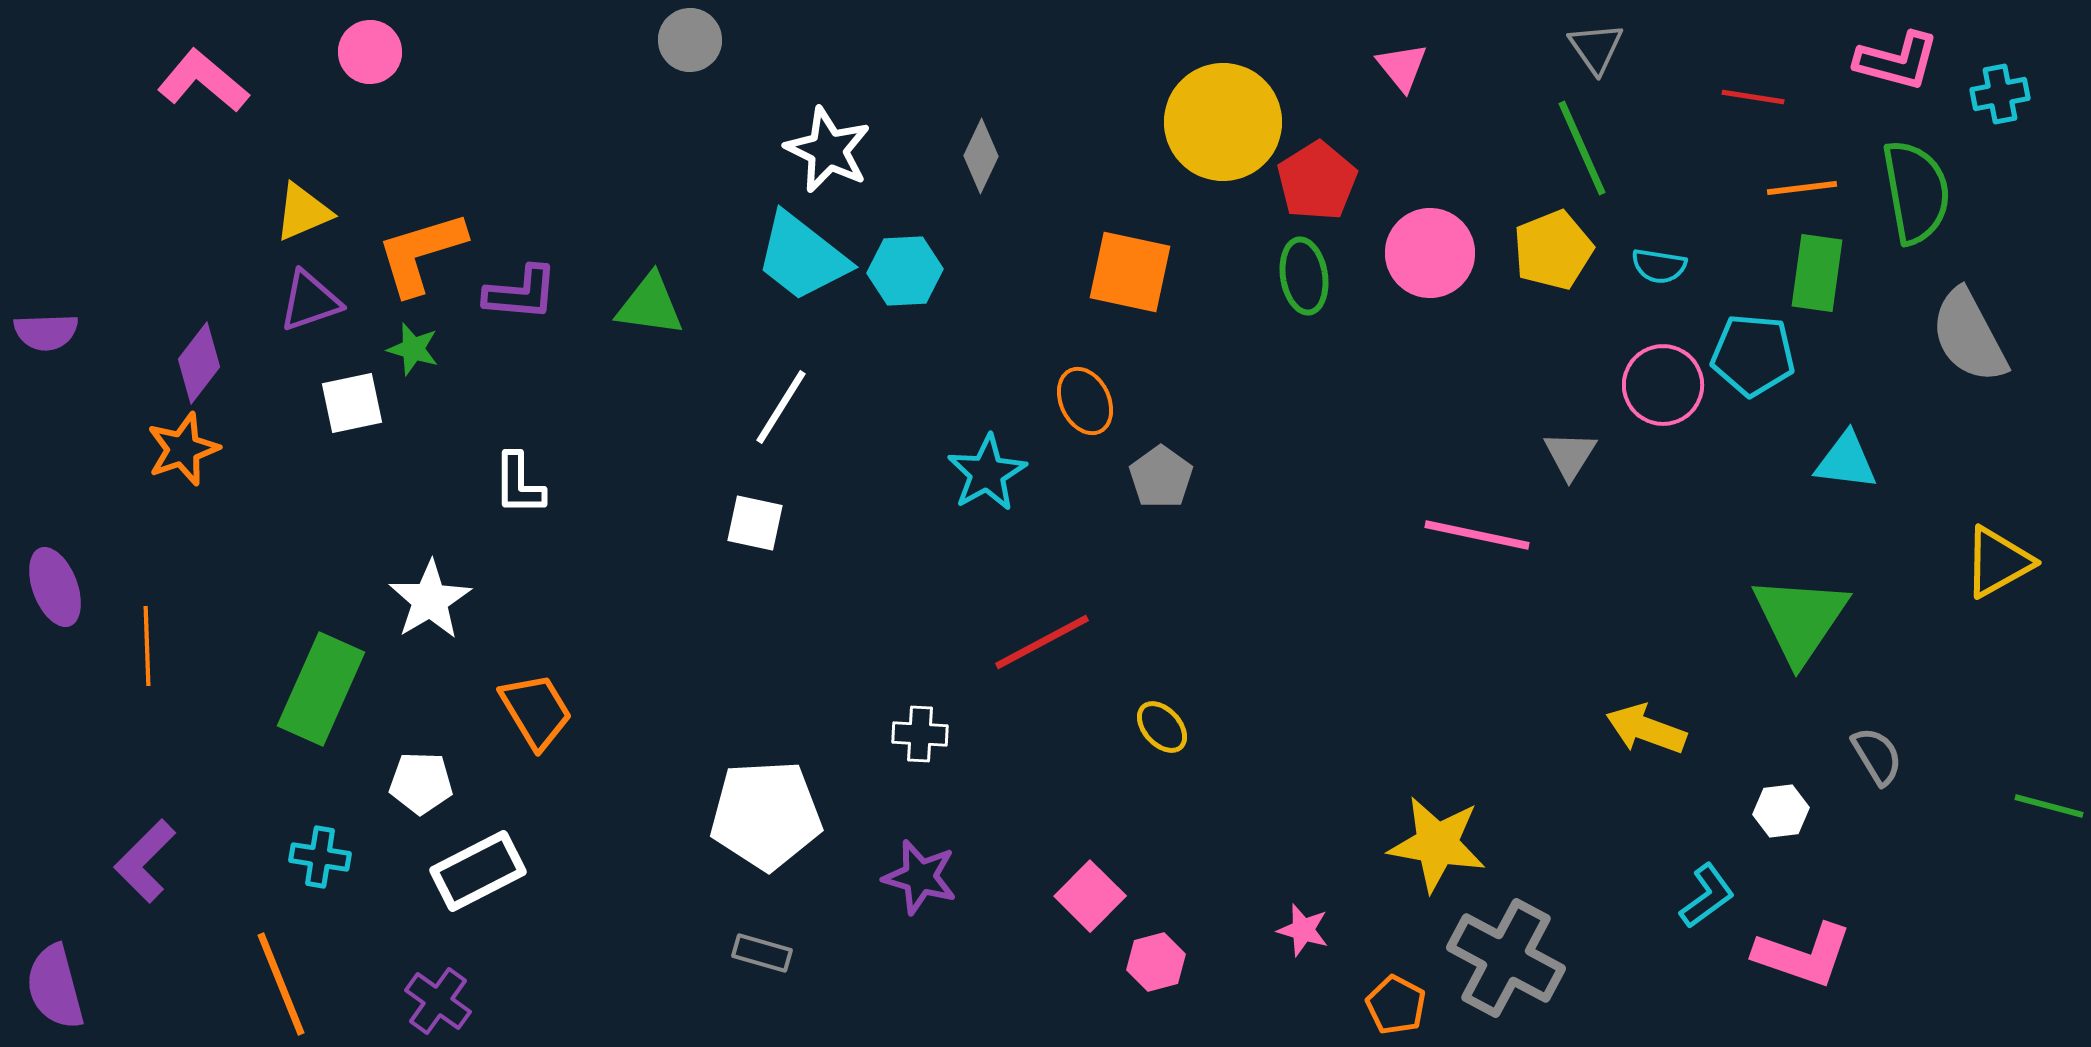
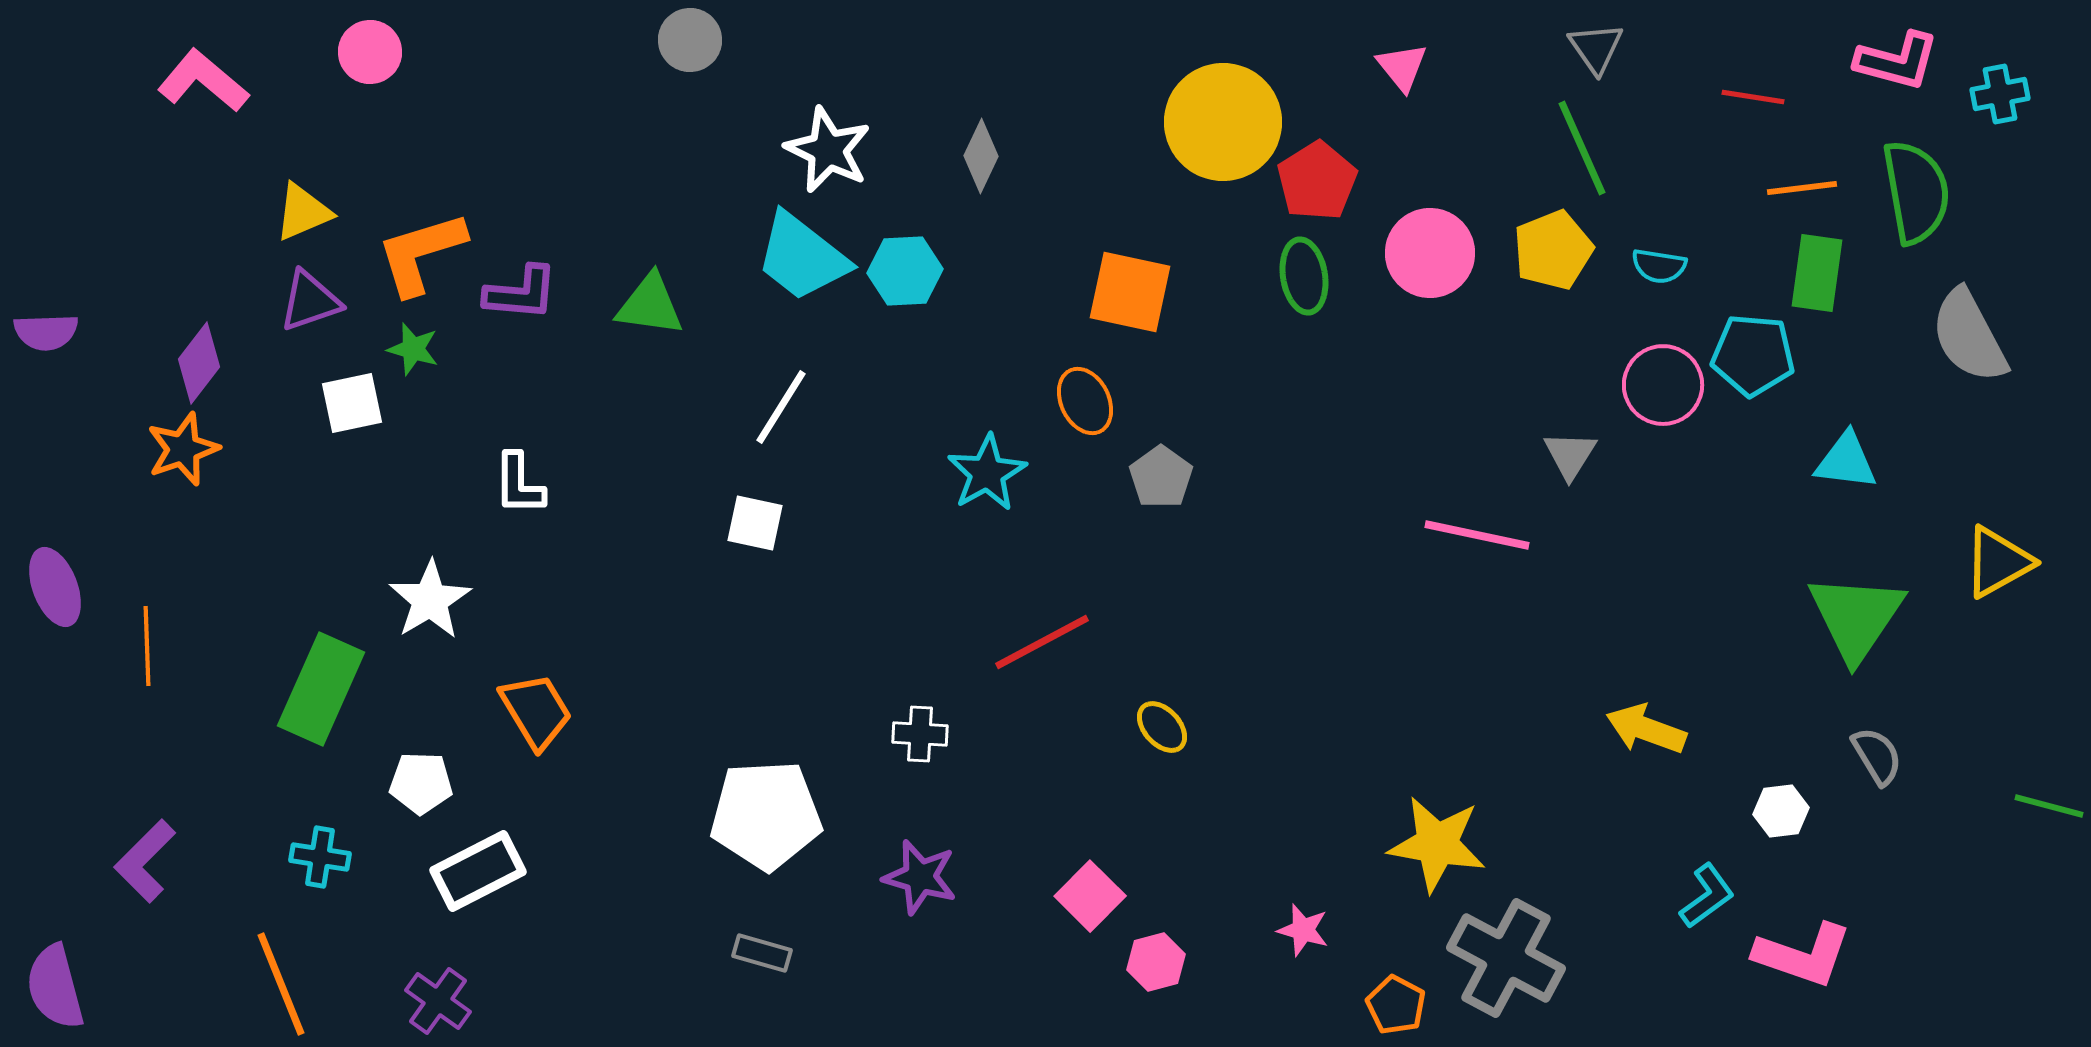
orange square at (1130, 272): moved 20 px down
green triangle at (1800, 619): moved 56 px right, 2 px up
